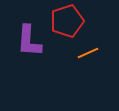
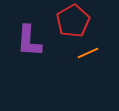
red pentagon: moved 6 px right; rotated 12 degrees counterclockwise
